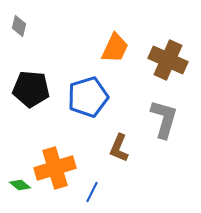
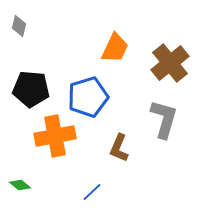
brown cross: moved 2 px right, 3 px down; rotated 27 degrees clockwise
orange cross: moved 32 px up; rotated 6 degrees clockwise
blue line: rotated 20 degrees clockwise
